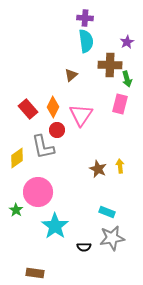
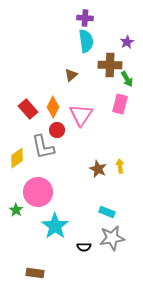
green arrow: rotated 14 degrees counterclockwise
